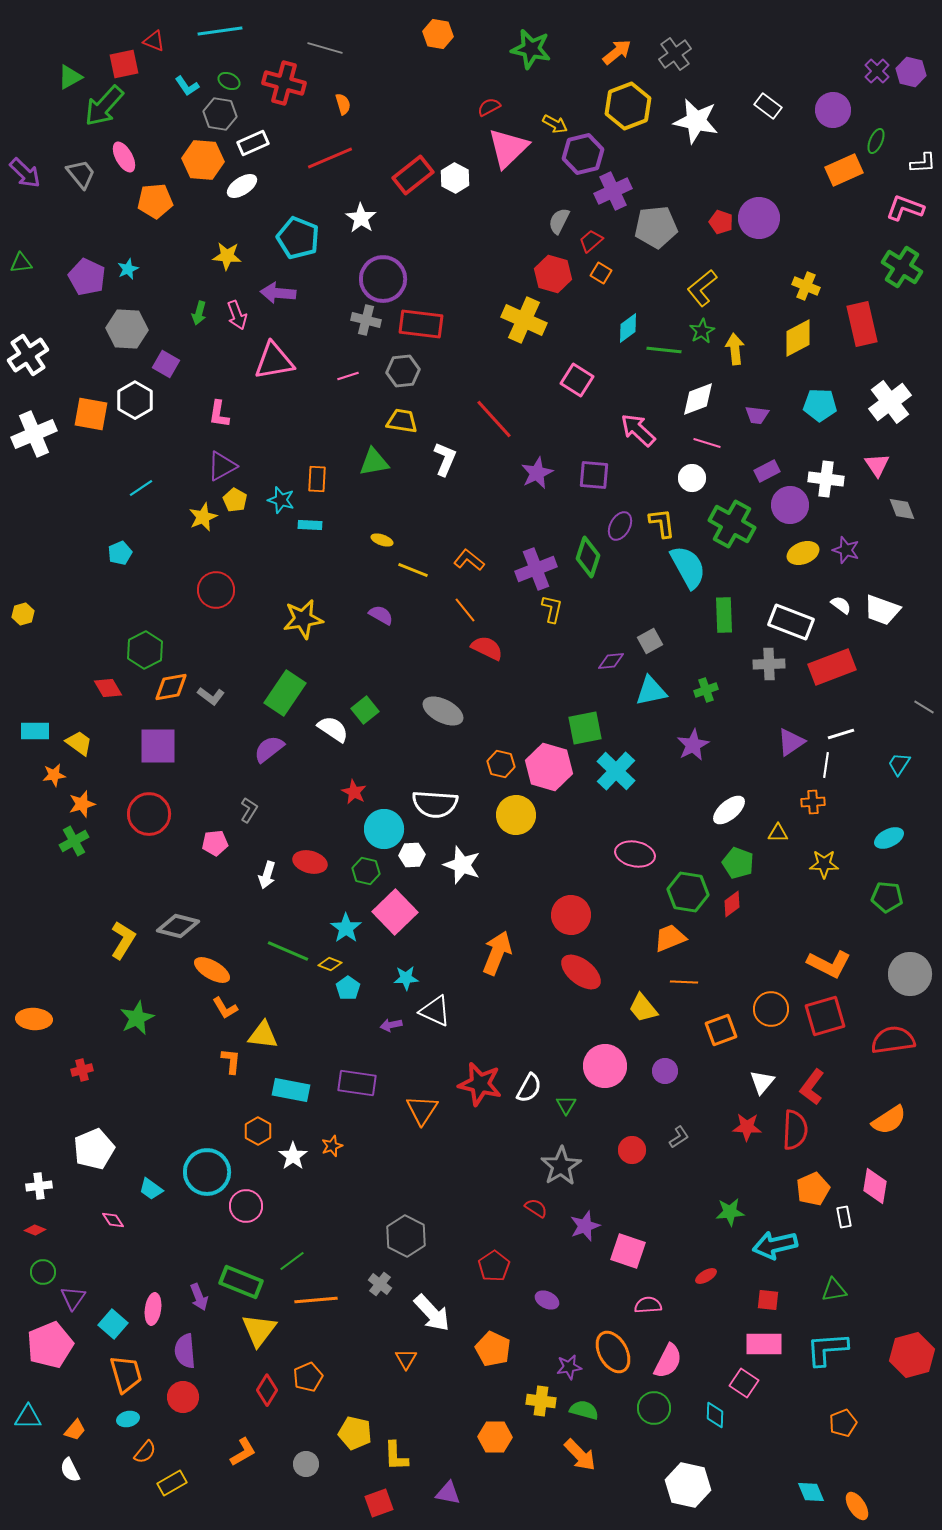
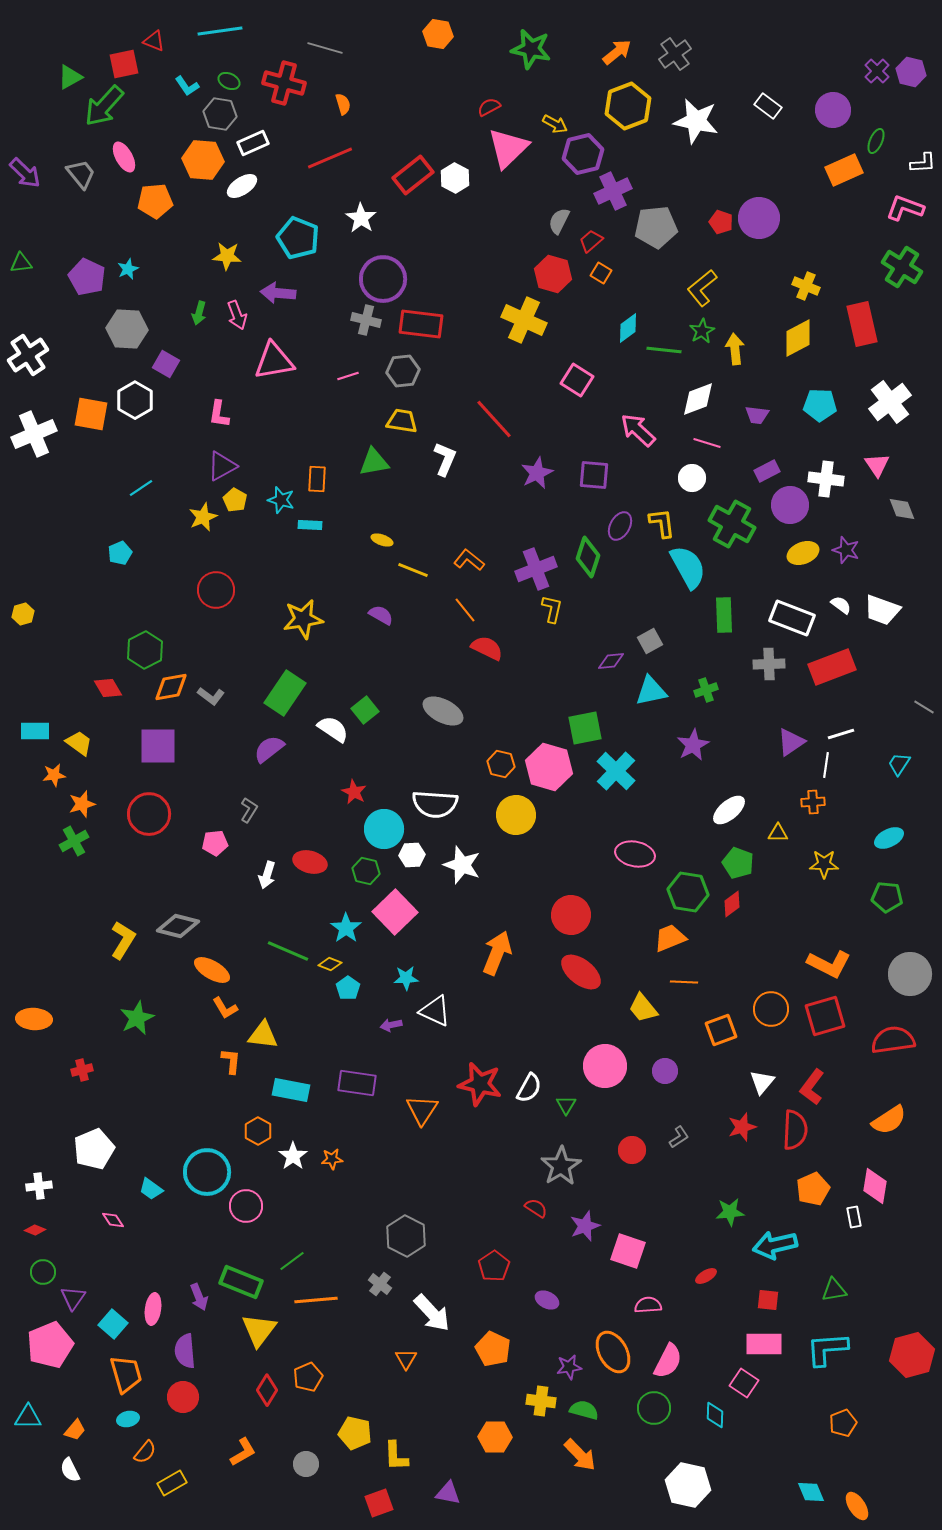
white rectangle at (791, 622): moved 1 px right, 4 px up
red star at (747, 1127): moved 5 px left; rotated 20 degrees counterclockwise
orange star at (332, 1146): moved 13 px down; rotated 15 degrees clockwise
white rectangle at (844, 1217): moved 10 px right
